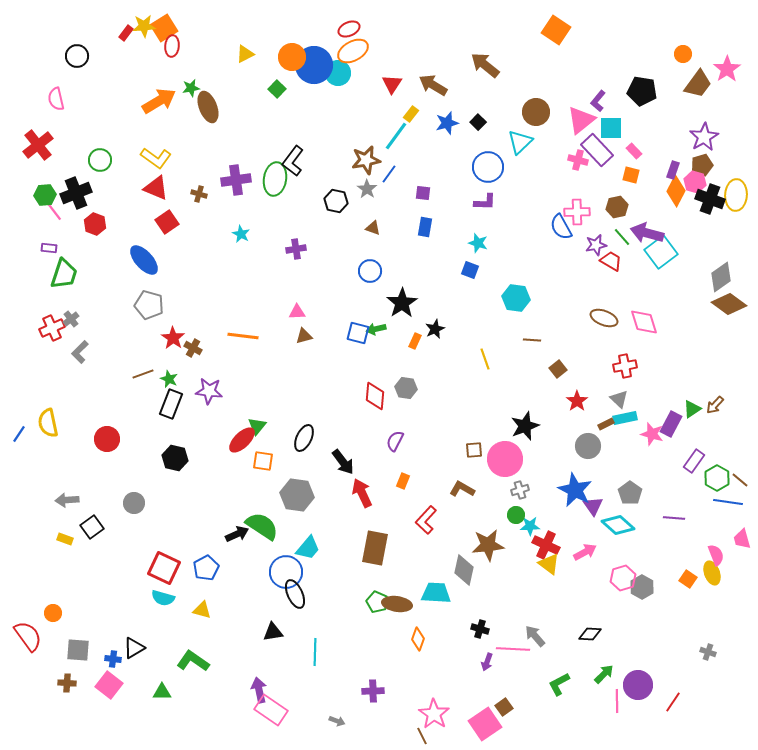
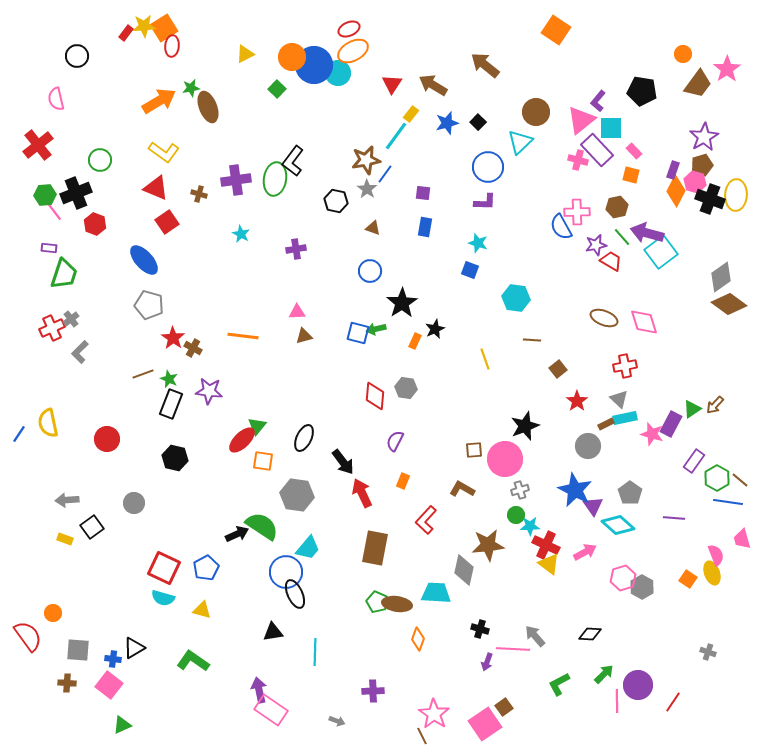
yellow L-shape at (156, 158): moved 8 px right, 6 px up
blue line at (389, 174): moved 4 px left
green triangle at (162, 692): moved 40 px left, 33 px down; rotated 24 degrees counterclockwise
